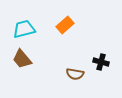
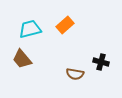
cyan trapezoid: moved 6 px right
